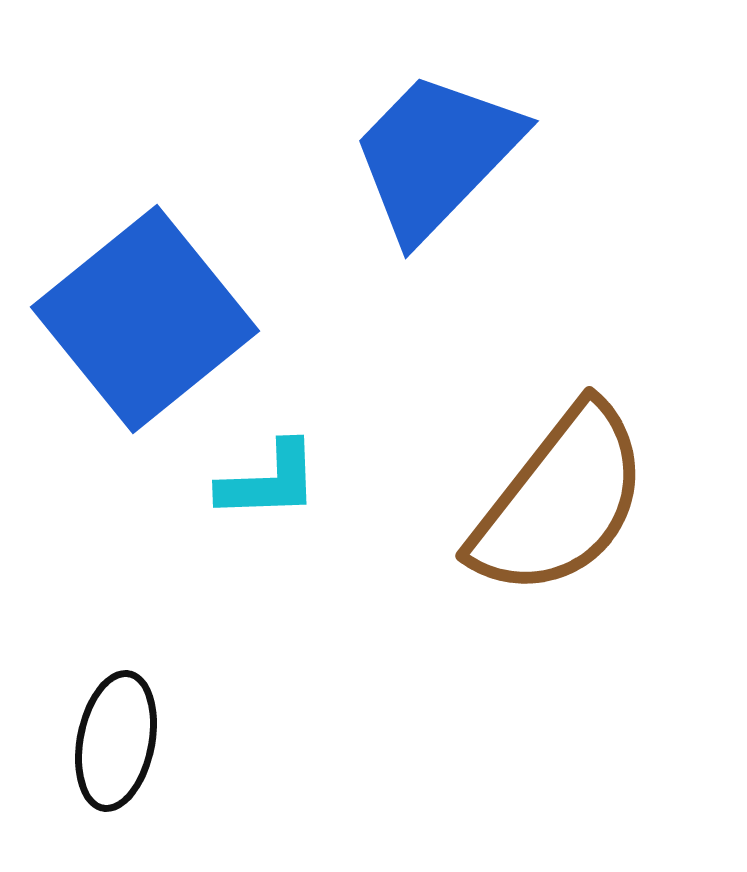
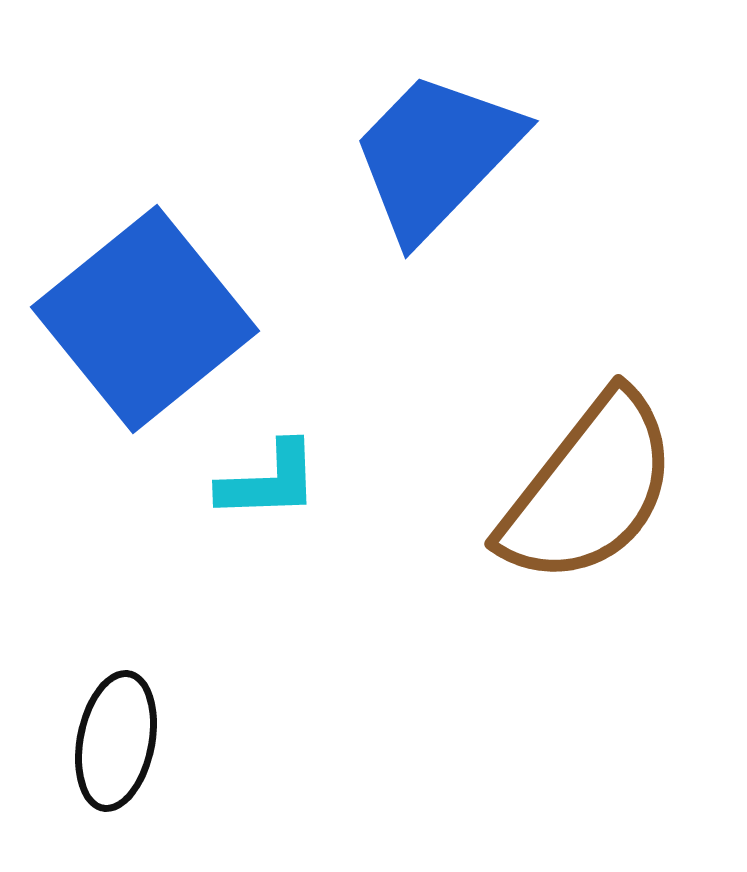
brown semicircle: moved 29 px right, 12 px up
